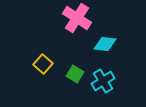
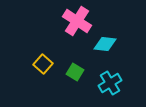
pink cross: moved 3 px down
green square: moved 2 px up
cyan cross: moved 7 px right, 2 px down
